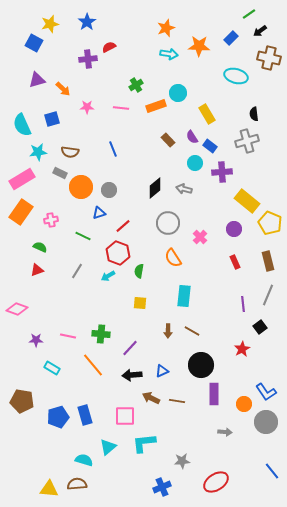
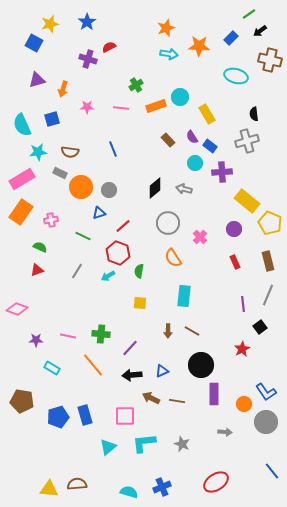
brown cross at (269, 58): moved 1 px right, 2 px down
purple cross at (88, 59): rotated 24 degrees clockwise
orange arrow at (63, 89): rotated 63 degrees clockwise
cyan circle at (178, 93): moved 2 px right, 4 px down
cyan semicircle at (84, 460): moved 45 px right, 32 px down
gray star at (182, 461): moved 17 px up; rotated 28 degrees clockwise
